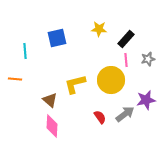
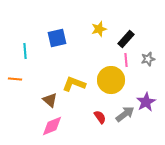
yellow star: rotated 21 degrees counterclockwise
yellow L-shape: moved 1 px left; rotated 35 degrees clockwise
purple star: moved 2 px down; rotated 18 degrees counterclockwise
pink diamond: rotated 65 degrees clockwise
